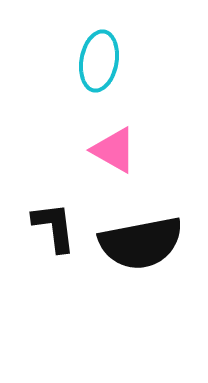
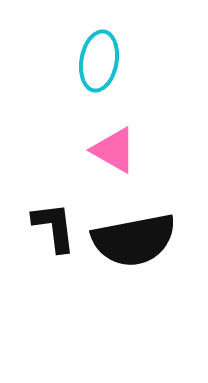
black semicircle: moved 7 px left, 3 px up
